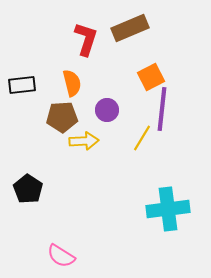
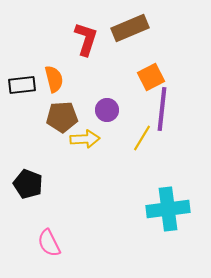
orange semicircle: moved 18 px left, 4 px up
yellow arrow: moved 1 px right, 2 px up
black pentagon: moved 5 px up; rotated 12 degrees counterclockwise
pink semicircle: moved 12 px left, 13 px up; rotated 32 degrees clockwise
